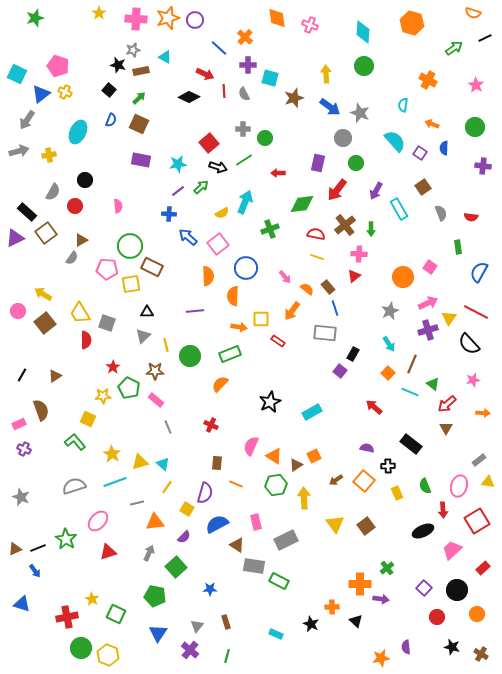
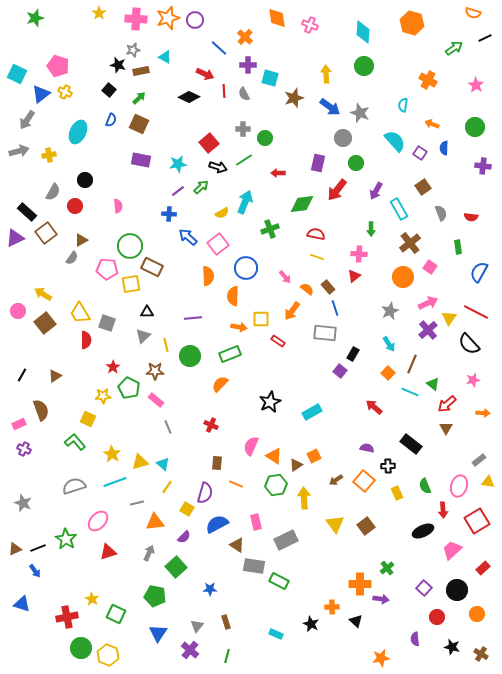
brown cross at (345, 225): moved 65 px right, 18 px down
purple line at (195, 311): moved 2 px left, 7 px down
purple cross at (428, 330): rotated 24 degrees counterclockwise
gray star at (21, 497): moved 2 px right, 6 px down
purple semicircle at (406, 647): moved 9 px right, 8 px up
